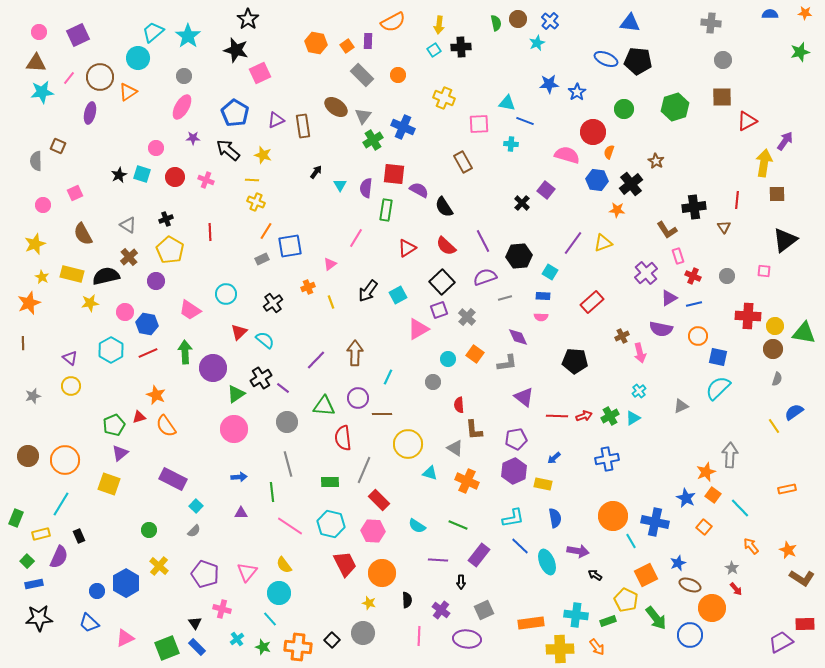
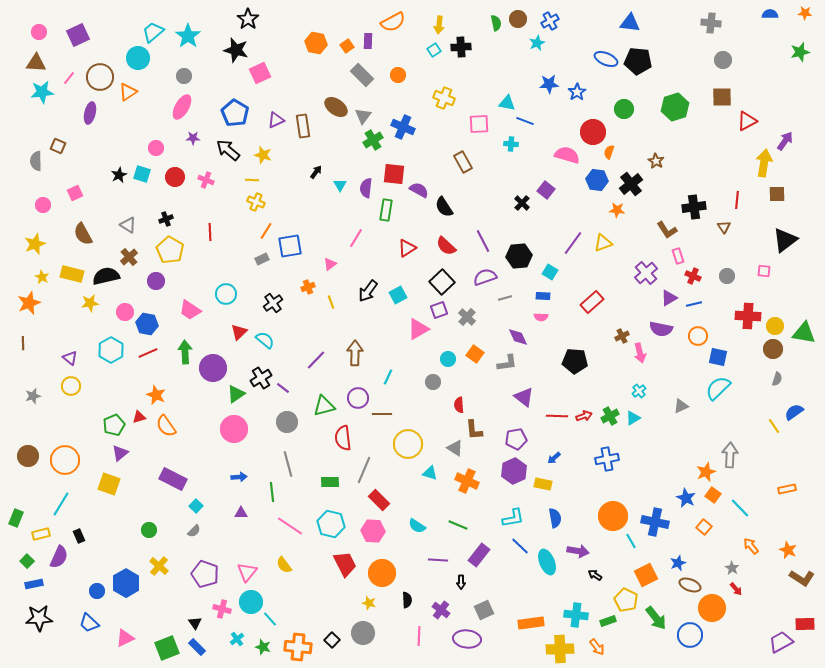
blue cross at (550, 21): rotated 18 degrees clockwise
green triangle at (324, 406): rotated 20 degrees counterclockwise
cyan circle at (279, 593): moved 28 px left, 9 px down
